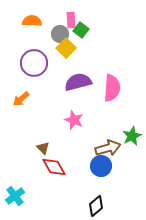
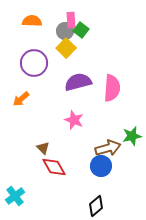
gray circle: moved 5 px right, 3 px up
green star: rotated 12 degrees clockwise
